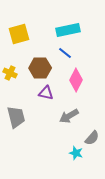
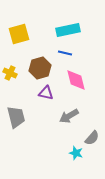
blue line: rotated 24 degrees counterclockwise
brown hexagon: rotated 15 degrees counterclockwise
pink diamond: rotated 40 degrees counterclockwise
